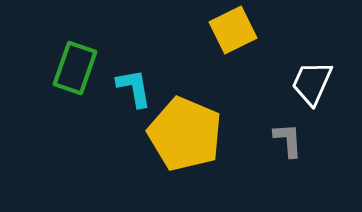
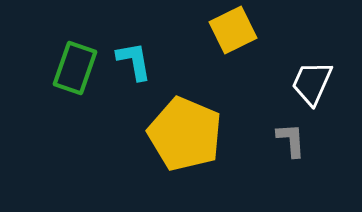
cyan L-shape: moved 27 px up
gray L-shape: moved 3 px right
